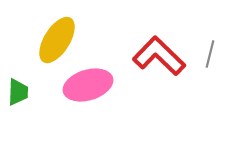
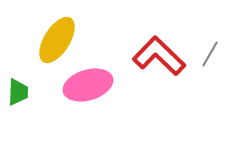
gray line: rotated 16 degrees clockwise
